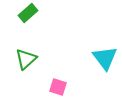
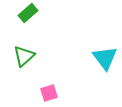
green triangle: moved 2 px left, 3 px up
pink square: moved 9 px left, 6 px down; rotated 36 degrees counterclockwise
